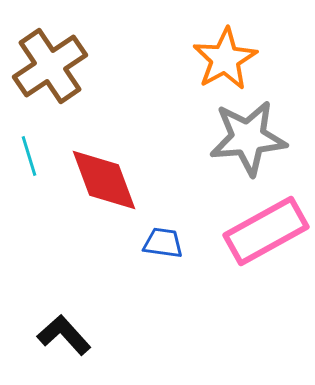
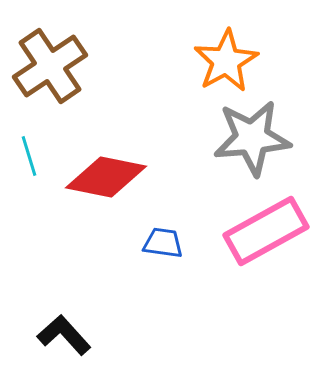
orange star: moved 1 px right, 2 px down
gray star: moved 4 px right
red diamond: moved 2 px right, 3 px up; rotated 58 degrees counterclockwise
